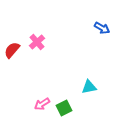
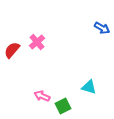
cyan triangle: rotated 28 degrees clockwise
pink arrow: moved 8 px up; rotated 56 degrees clockwise
green square: moved 1 px left, 2 px up
